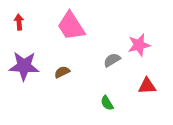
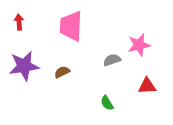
pink trapezoid: rotated 36 degrees clockwise
gray semicircle: rotated 12 degrees clockwise
purple star: rotated 12 degrees counterclockwise
